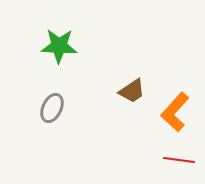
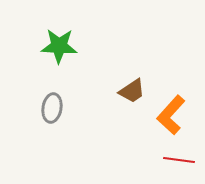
gray ellipse: rotated 16 degrees counterclockwise
orange L-shape: moved 4 px left, 3 px down
